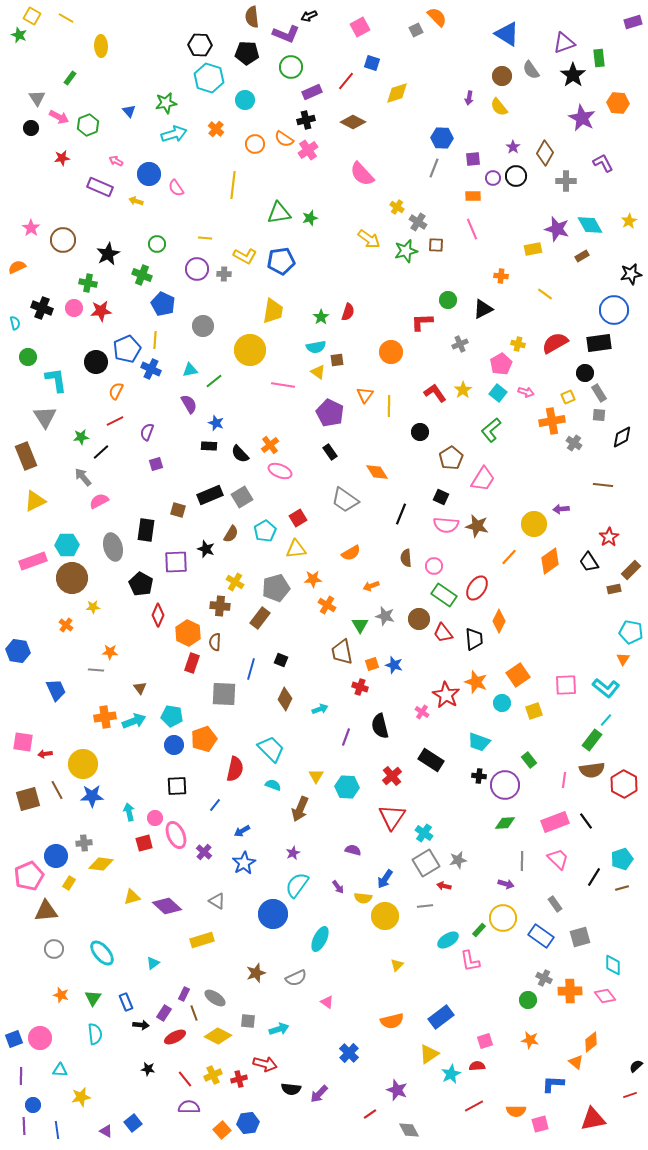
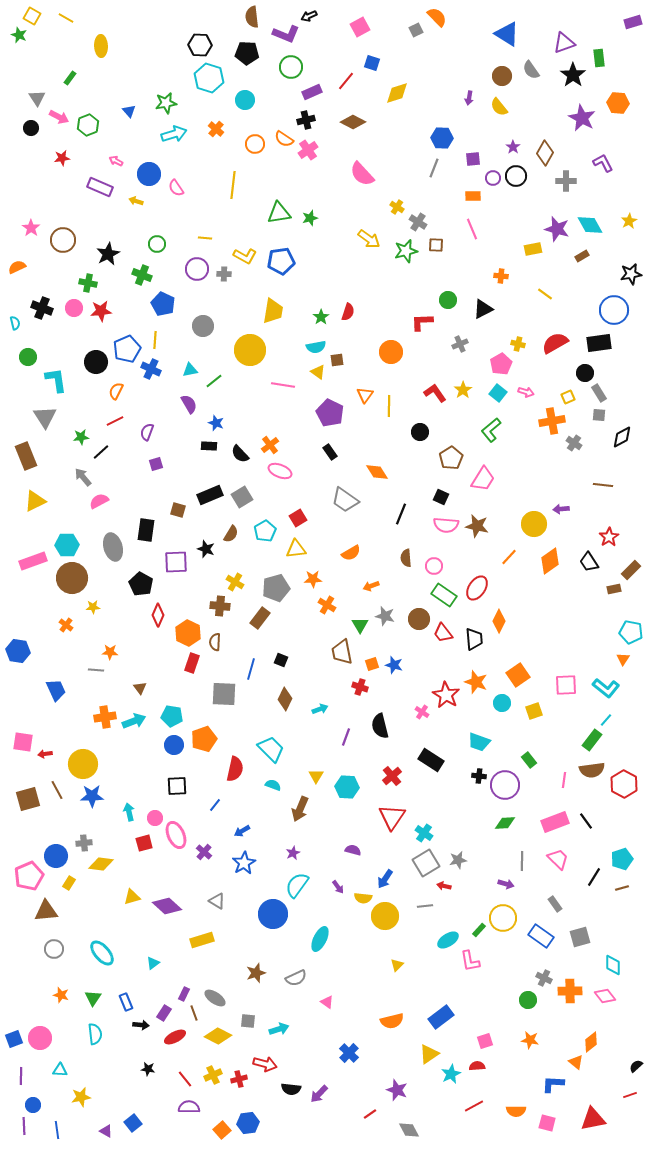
pink square at (540, 1124): moved 7 px right, 1 px up; rotated 30 degrees clockwise
